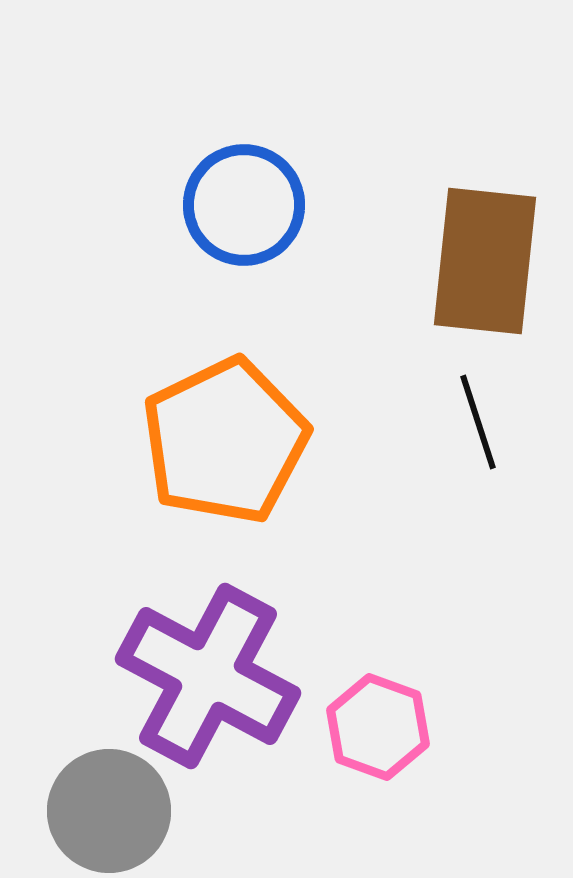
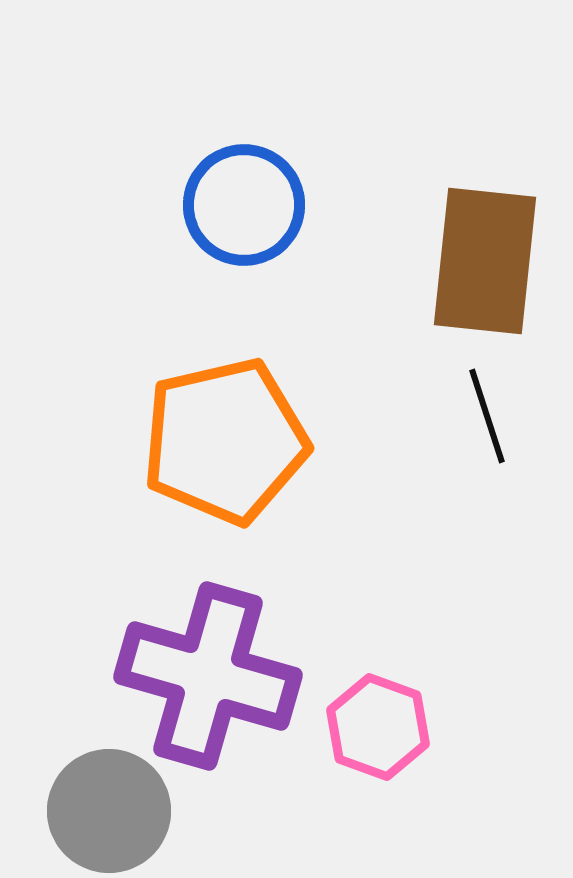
black line: moved 9 px right, 6 px up
orange pentagon: rotated 13 degrees clockwise
purple cross: rotated 12 degrees counterclockwise
